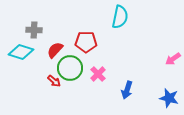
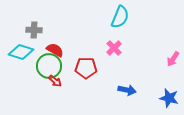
cyan semicircle: rotated 10 degrees clockwise
red pentagon: moved 26 px down
red semicircle: rotated 78 degrees clockwise
pink arrow: rotated 21 degrees counterclockwise
green circle: moved 21 px left, 2 px up
pink cross: moved 16 px right, 26 px up
red arrow: moved 1 px right
blue arrow: rotated 96 degrees counterclockwise
